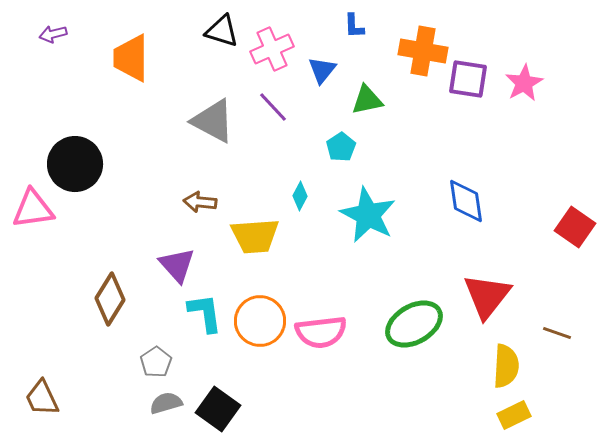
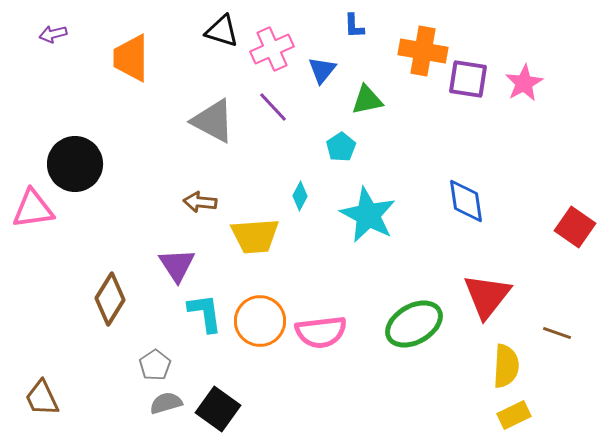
purple triangle: rotated 9 degrees clockwise
gray pentagon: moved 1 px left, 3 px down
